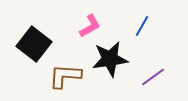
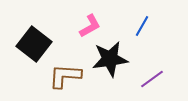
purple line: moved 1 px left, 2 px down
